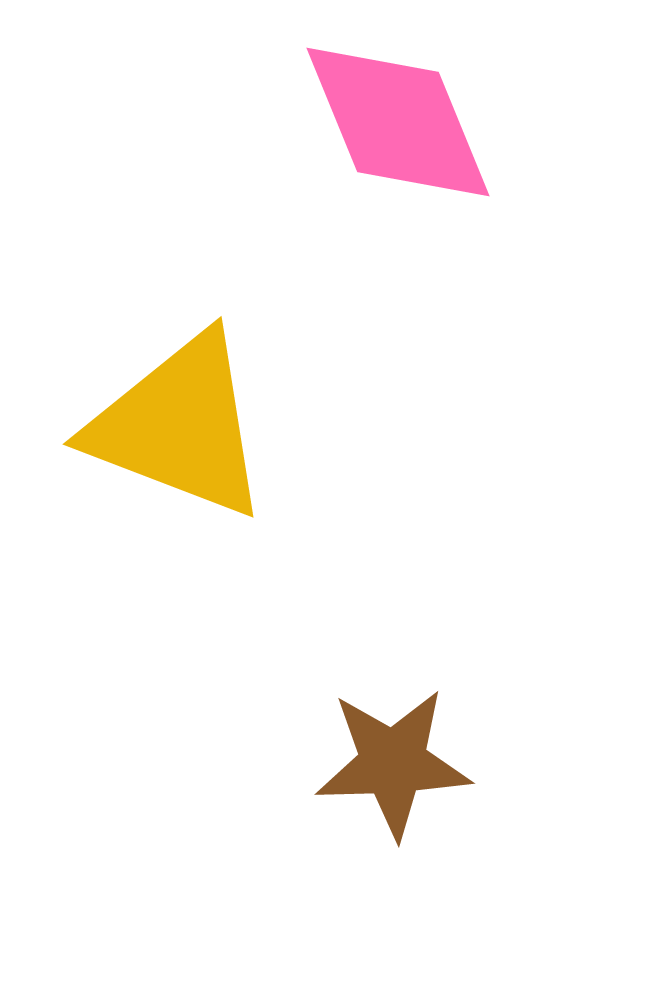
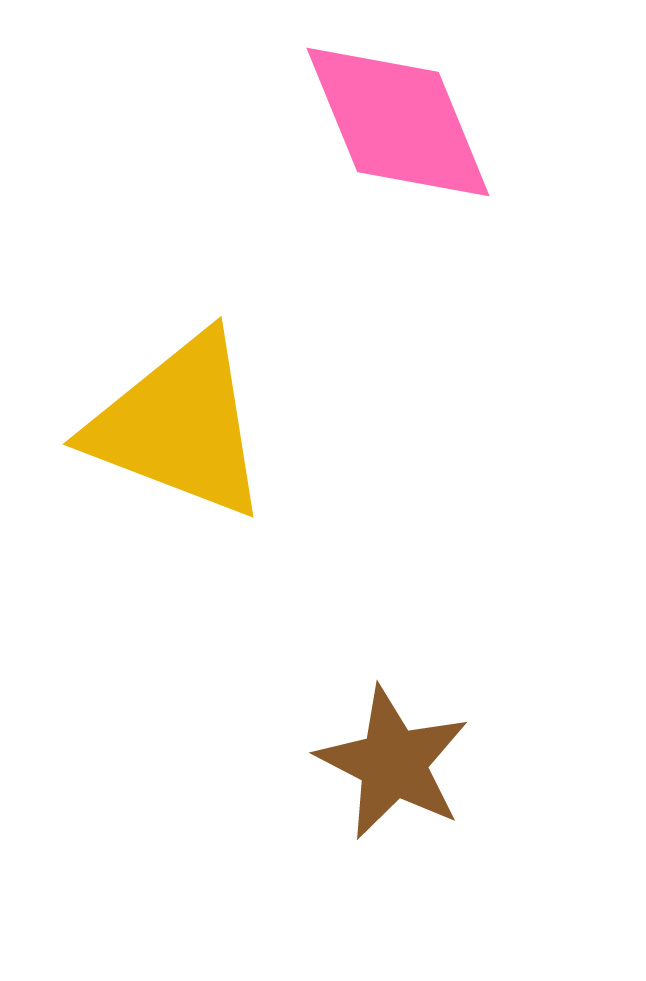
brown star: rotated 29 degrees clockwise
